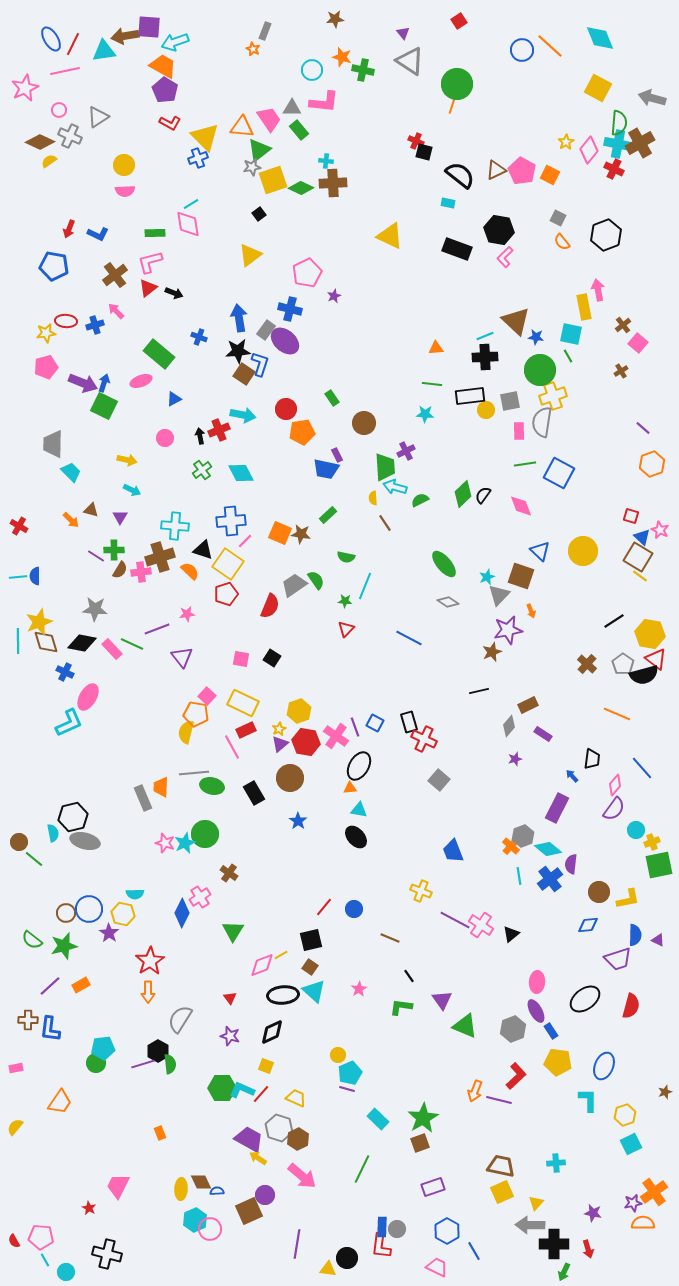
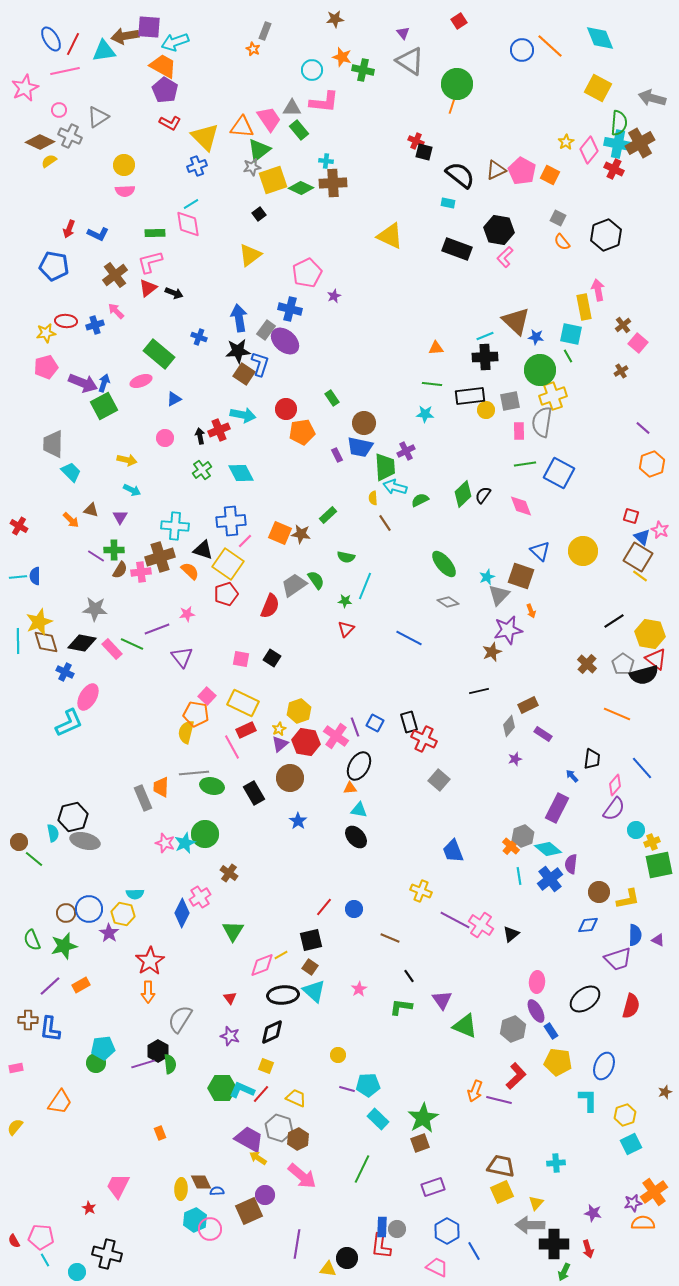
blue cross at (198, 158): moved 1 px left, 8 px down
green square at (104, 406): rotated 36 degrees clockwise
blue trapezoid at (326, 469): moved 34 px right, 22 px up
green semicircle at (32, 940): rotated 30 degrees clockwise
cyan pentagon at (350, 1073): moved 18 px right, 12 px down; rotated 20 degrees clockwise
cyan circle at (66, 1272): moved 11 px right
